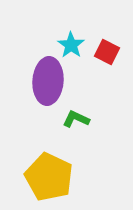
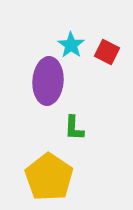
green L-shape: moved 2 px left, 9 px down; rotated 112 degrees counterclockwise
yellow pentagon: rotated 9 degrees clockwise
